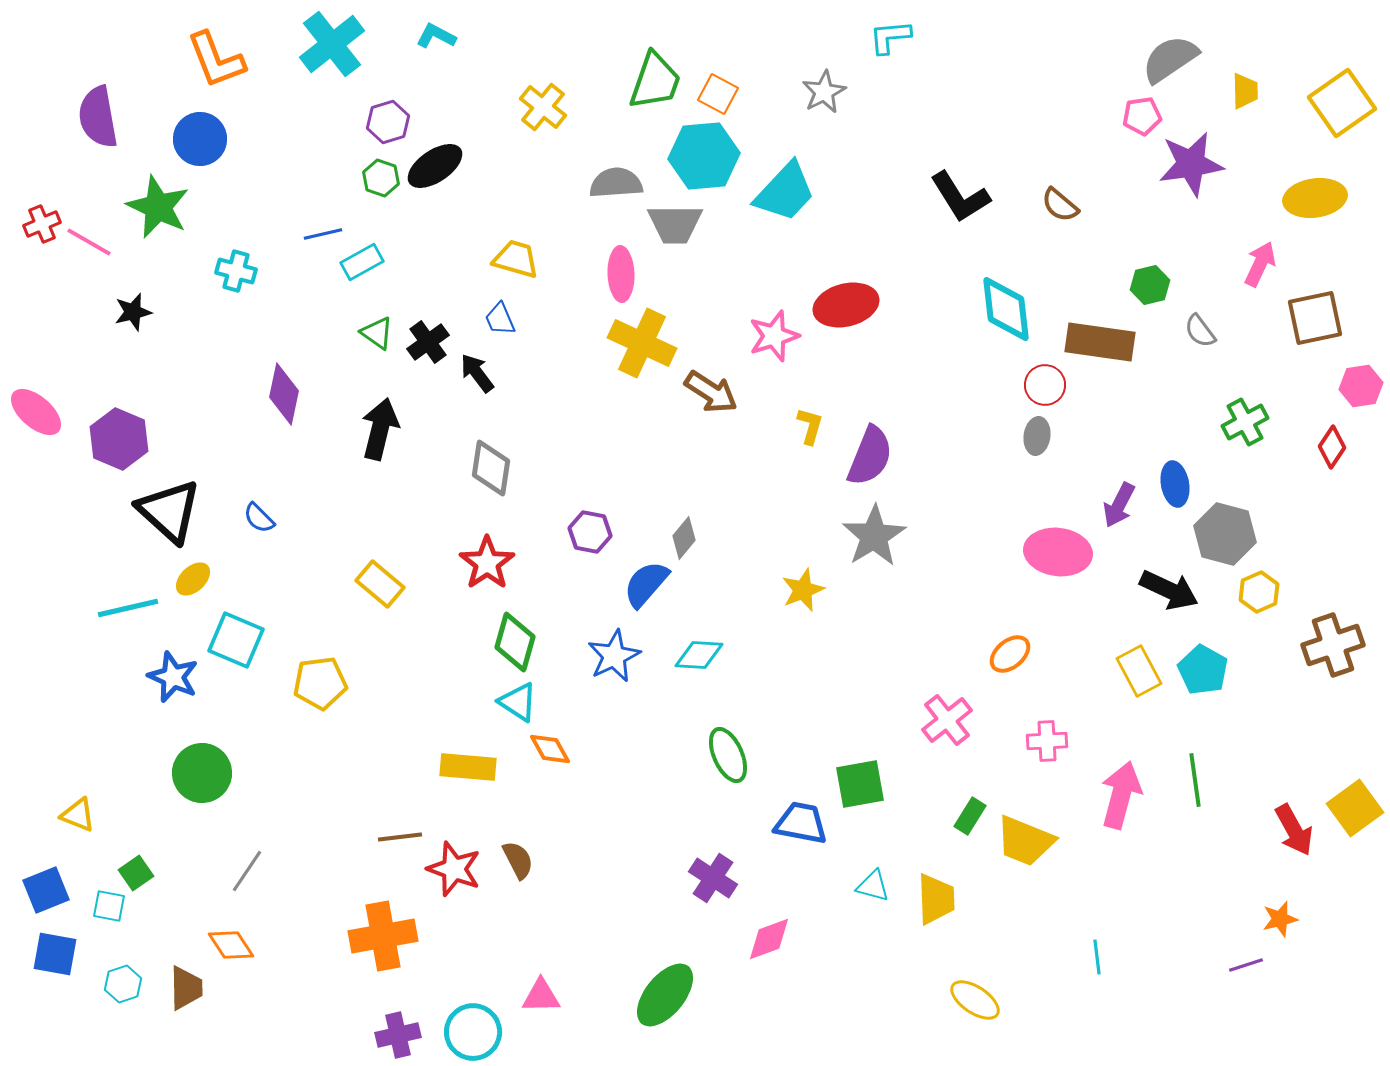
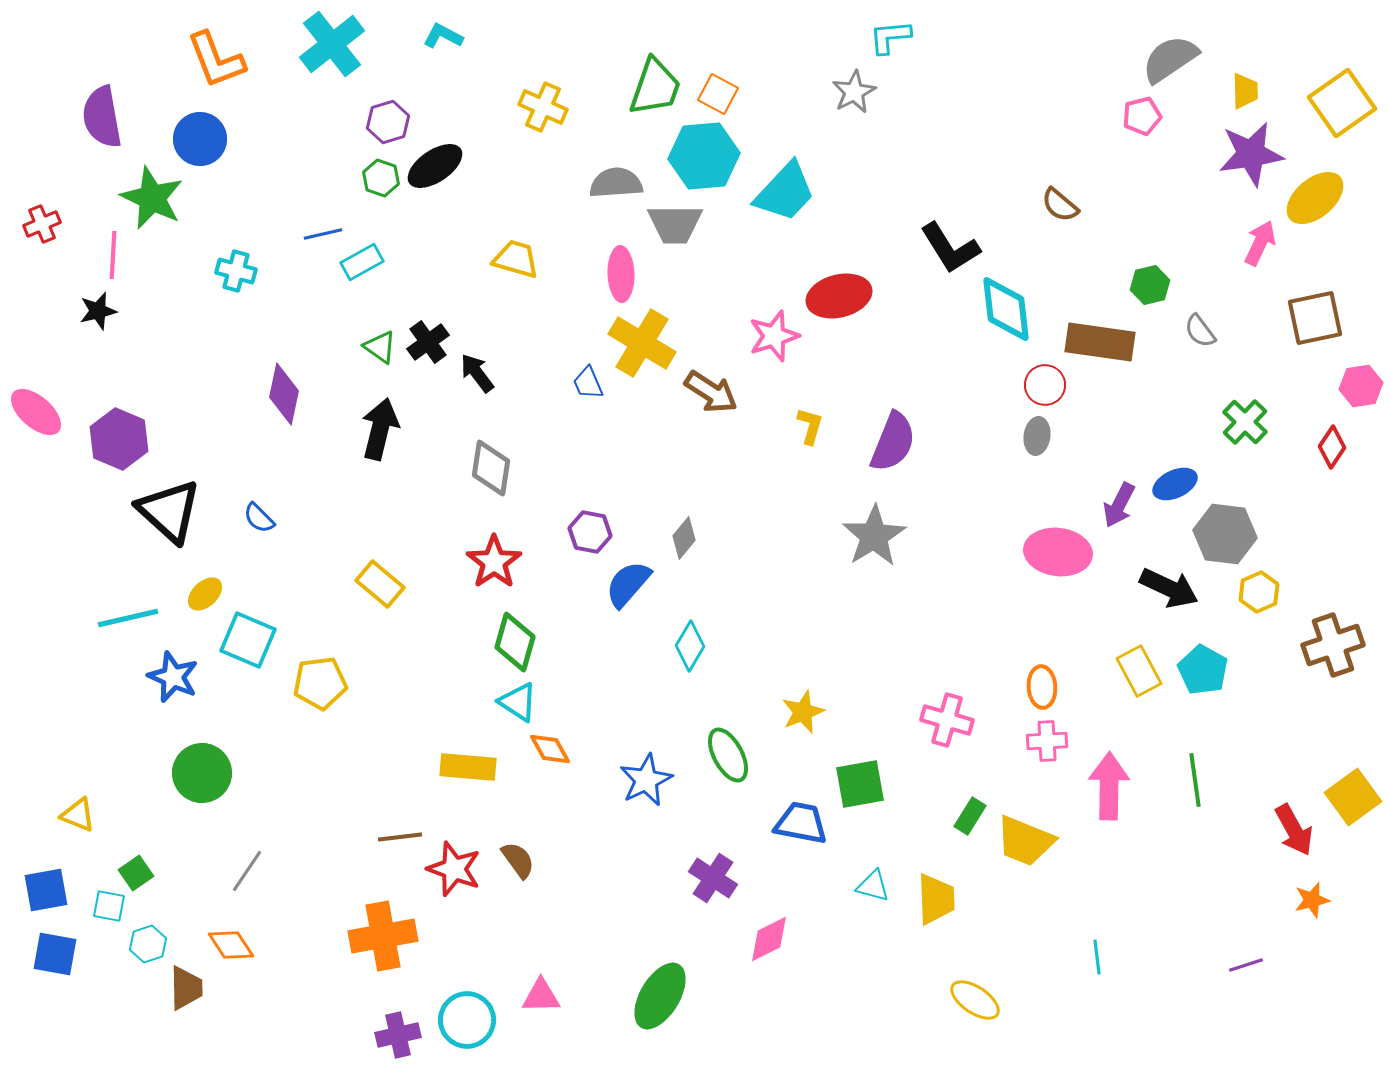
cyan L-shape at (436, 36): moved 7 px right
green trapezoid at (655, 81): moved 6 px down
gray star at (824, 92): moved 30 px right
yellow cross at (543, 107): rotated 15 degrees counterclockwise
pink pentagon at (1142, 116): rotated 6 degrees counterclockwise
purple semicircle at (98, 117): moved 4 px right
purple star at (1191, 164): moved 60 px right, 10 px up
black L-shape at (960, 197): moved 10 px left, 51 px down
yellow ellipse at (1315, 198): rotated 32 degrees counterclockwise
green star at (158, 207): moved 6 px left, 9 px up
pink line at (89, 242): moved 24 px right, 13 px down; rotated 63 degrees clockwise
pink arrow at (1260, 264): moved 21 px up
red ellipse at (846, 305): moved 7 px left, 9 px up
black star at (133, 312): moved 35 px left, 1 px up
blue trapezoid at (500, 319): moved 88 px right, 64 px down
green triangle at (377, 333): moved 3 px right, 14 px down
yellow cross at (642, 343): rotated 6 degrees clockwise
green cross at (1245, 422): rotated 18 degrees counterclockwise
purple semicircle at (870, 456): moved 23 px right, 14 px up
blue ellipse at (1175, 484): rotated 75 degrees clockwise
gray hexagon at (1225, 534): rotated 8 degrees counterclockwise
red star at (487, 563): moved 7 px right, 1 px up
yellow ellipse at (193, 579): moved 12 px right, 15 px down
blue semicircle at (646, 584): moved 18 px left
yellow star at (803, 590): moved 122 px down
black arrow at (1169, 590): moved 2 px up
cyan line at (128, 608): moved 10 px down
cyan square at (236, 640): moved 12 px right
orange ellipse at (1010, 654): moved 32 px right, 33 px down; rotated 54 degrees counterclockwise
cyan diamond at (699, 655): moved 9 px left, 9 px up; rotated 63 degrees counterclockwise
blue star at (614, 656): moved 32 px right, 124 px down
pink cross at (947, 720): rotated 36 degrees counterclockwise
green ellipse at (728, 755): rotated 4 degrees counterclockwise
pink arrow at (1121, 795): moved 12 px left, 9 px up; rotated 14 degrees counterclockwise
yellow square at (1355, 808): moved 2 px left, 11 px up
brown semicircle at (518, 860): rotated 9 degrees counterclockwise
blue square at (46, 890): rotated 12 degrees clockwise
orange star at (1280, 919): moved 32 px right, 19 px up
pink diamond at (769, 939): rotated 6 degrees counterclockwise
cyan hexagon at (123, 984): moved 25 px right, 40 px up
green ellipse at (665, 995): moved 5 px left, 1 px down; rotated 8 degrees counterclockwise
cyan circle at (473, 1032): moved 6 px left, 12 px up
